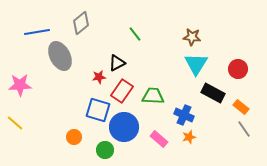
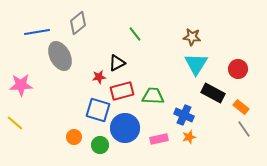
gray diamond: moved 3 px left
pink star: moved 1 px right
red rectangle: rotated 40 degrees clockwise
blue circle: moved 1 px right, 1 px down
pink rectangle: rotated 54 degrees counterclockwise
green circle: moved 5 px left, 5 px up
